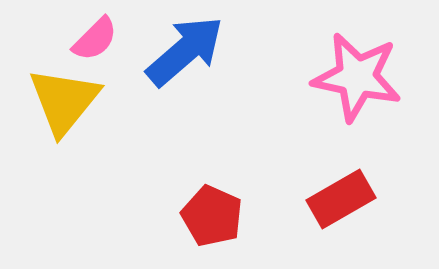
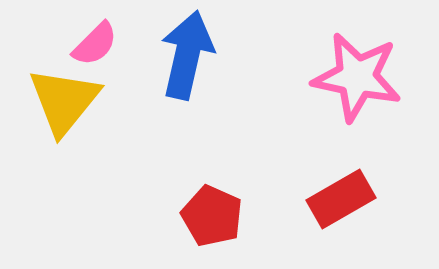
pink semicircle: moved 5 px down
blue arrow: moved 2 px right, 4 px down; rotated 36 degrees counterclockwise
